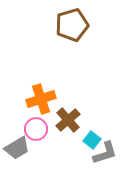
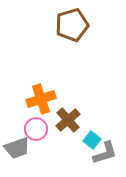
gray trapezoid: rotated 12 degrees clockwise
